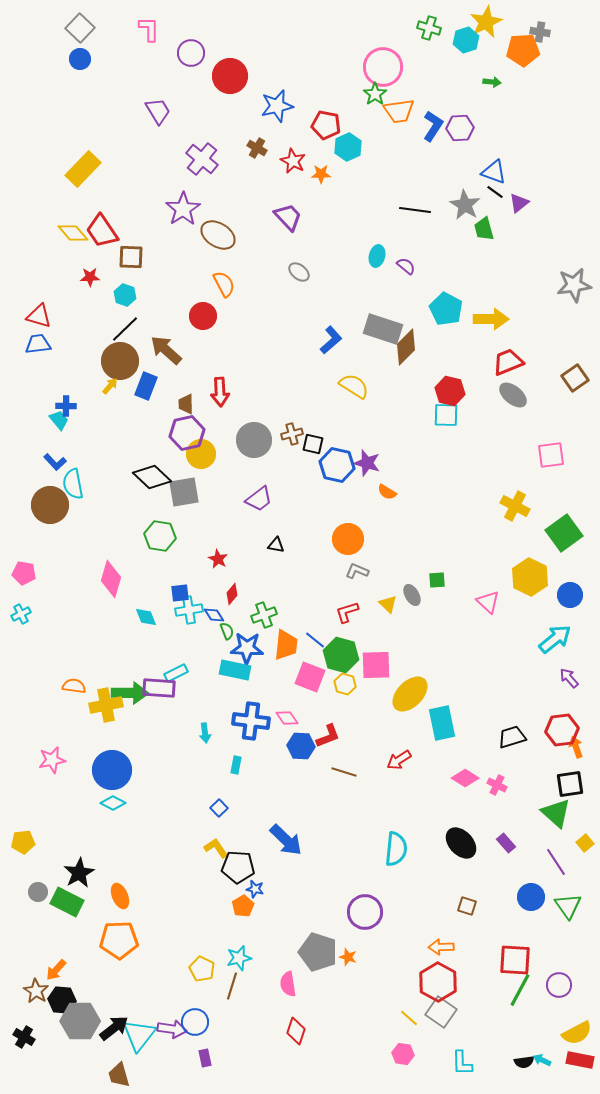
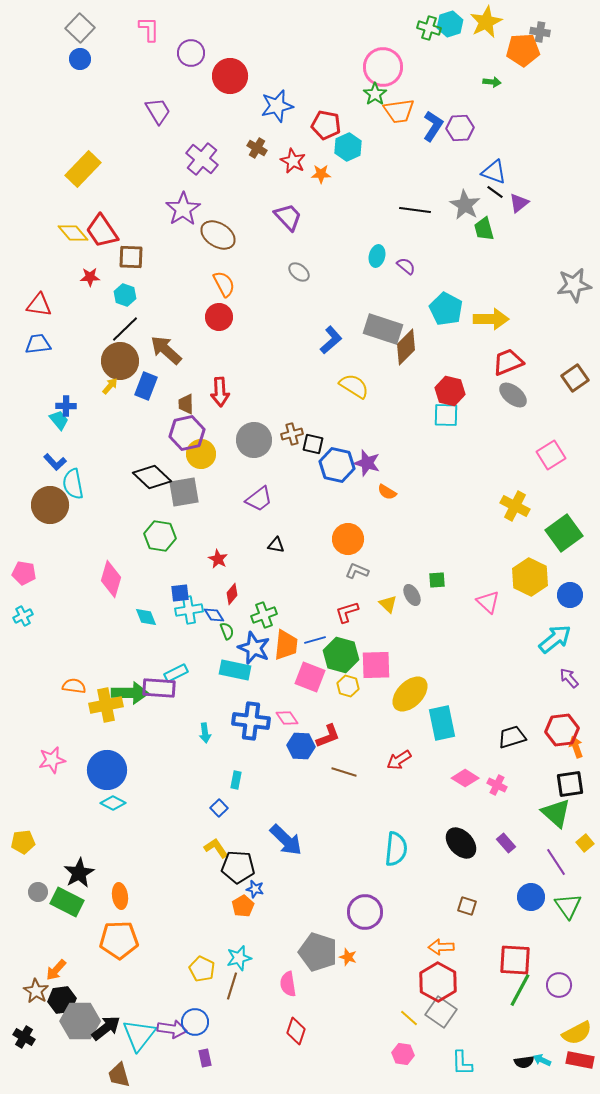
cyan hexagon at (466, 40): moved 16 px left, 16 px up
red triangle at (39, 316): moved 11 px up; rotated 8 degrees counterclockwise
red circle at (203, 316): moved 16 px right, 1 px down
pink square at (551, 455): rotated 24 degrees counterclockwise
cyan cross at (21, 614): moved 2 px right, 2 px down
blue line at (315, 640): rotated 55 degrees counterclockwise
blue star at (247, 648): moved 7 px right; rotated 20 degrees clockwise
yellow hexagon at (345, 684): moved 3 px right, 2 px down
cyan rectangle at (236, 765): moved 15 px down
blue circle at (112, 770): moved 5 px left
orange ellipse at (120, 896): rotated 15 degrees clockwise
black hexagon at (62, 1000): rotated 12 degrees counterclockwise
black arrow at (114, 1028): moved 8 px left
